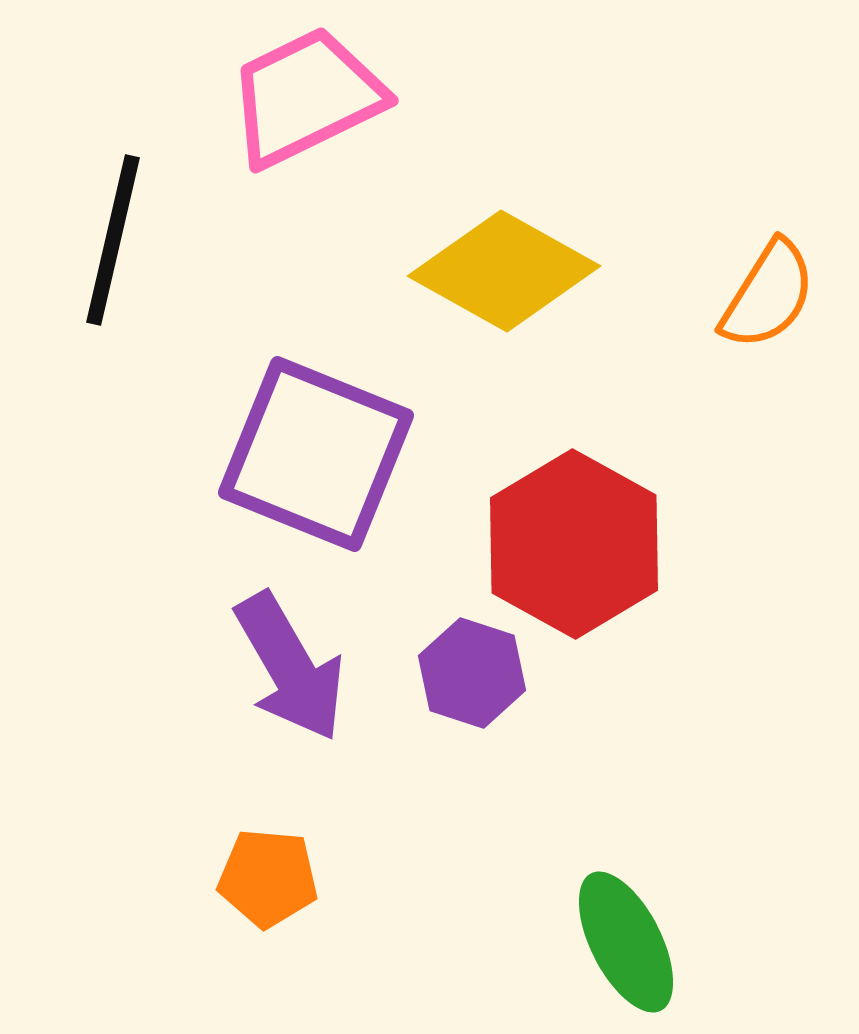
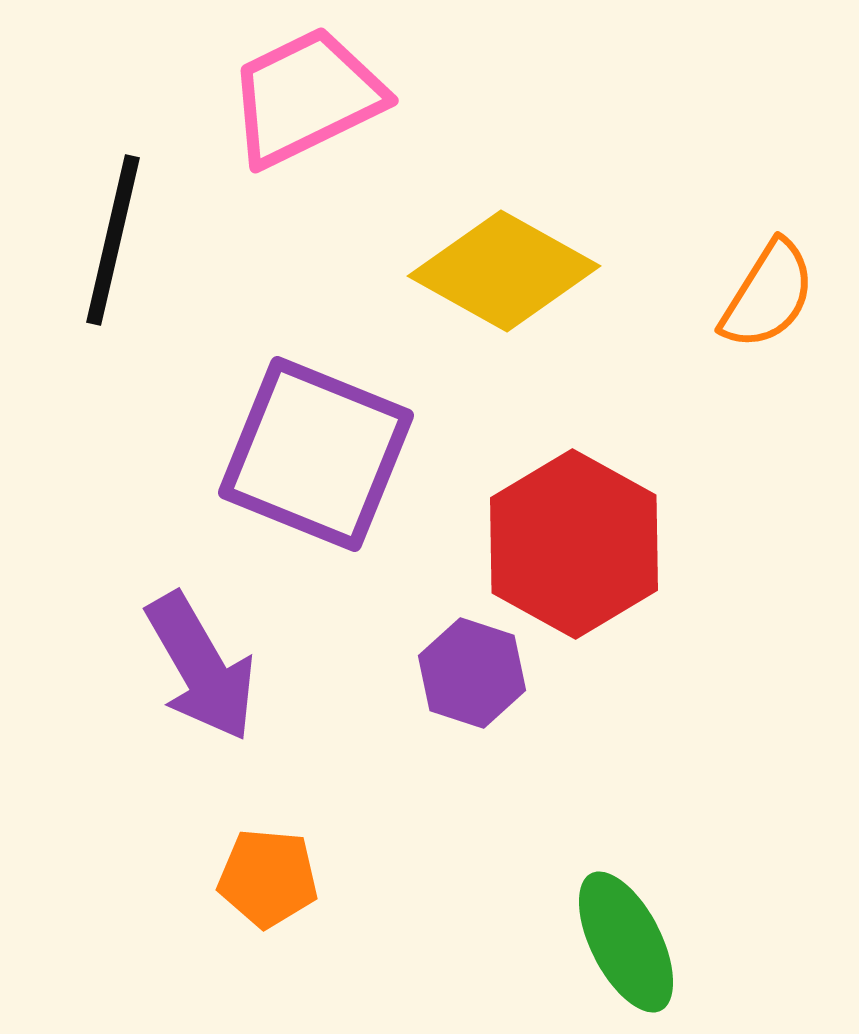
purple arrow: moved 89 px left
